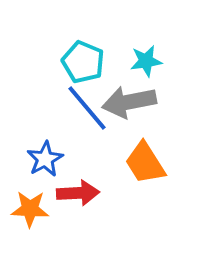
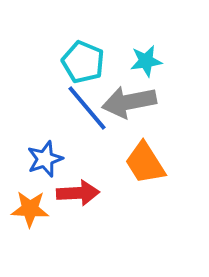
blue star: rotated 9 degrees clockwise
